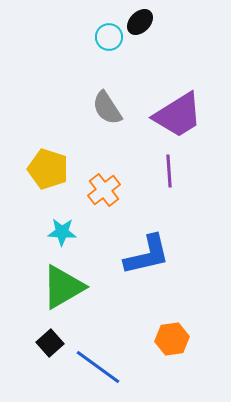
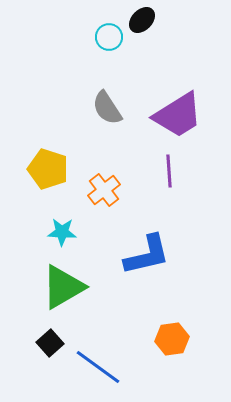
black ellipse: moved 2 px right, 2 px up
